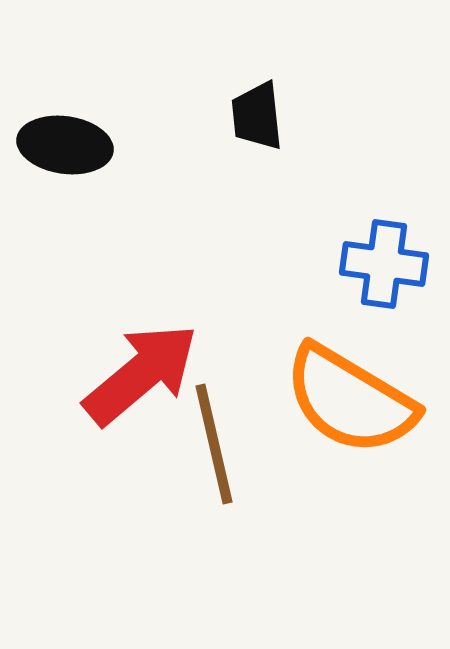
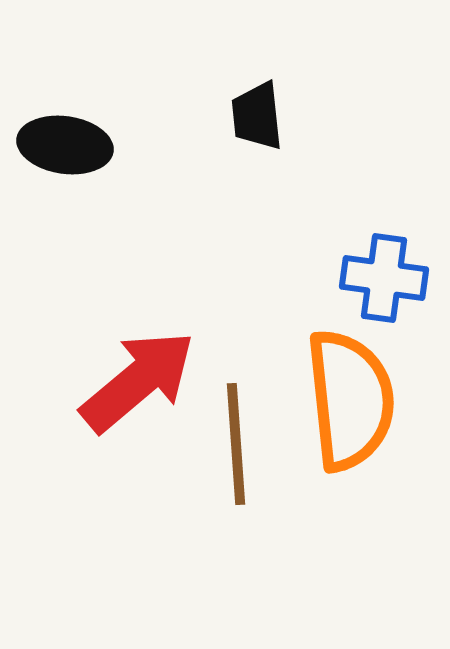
blue cross: moved 14 px down
red arrow: moved 3 px left, 7 px down
orange semicircle: rotated 127 degrees counterclockwise
brown line: moved 22 px right; rotated 9 degrees clockwise
